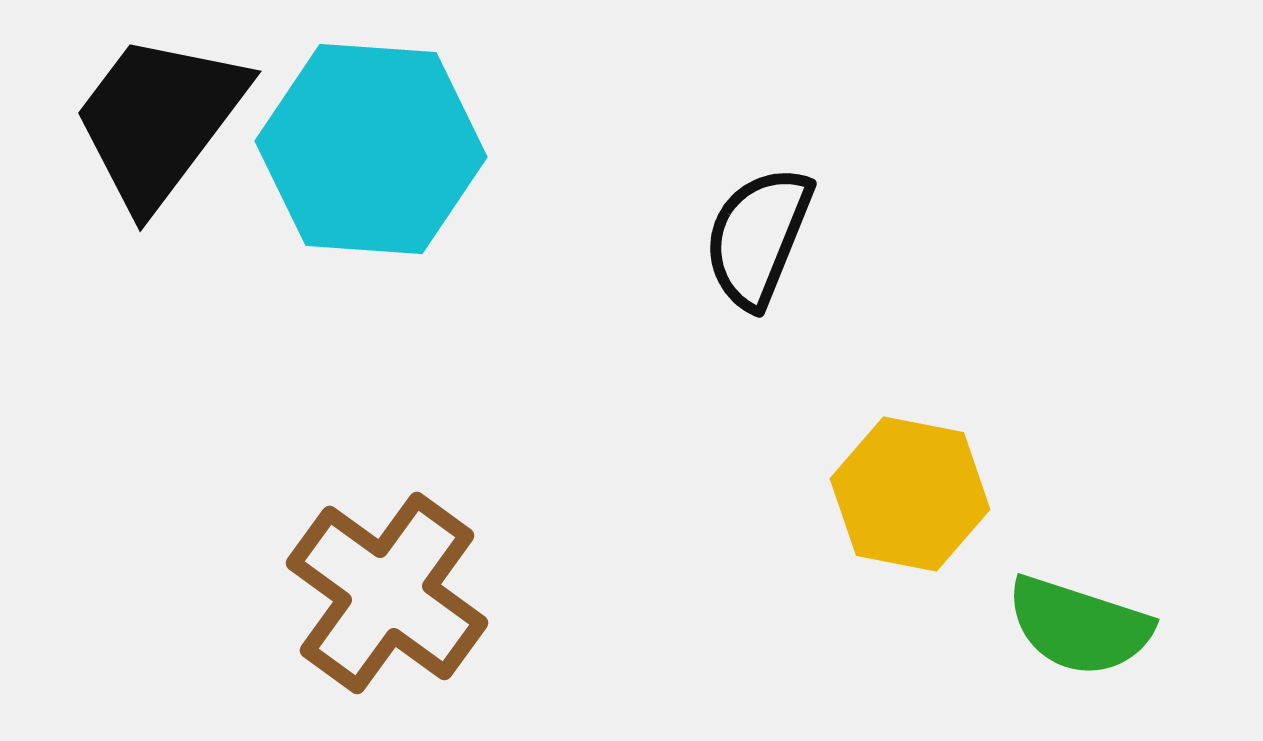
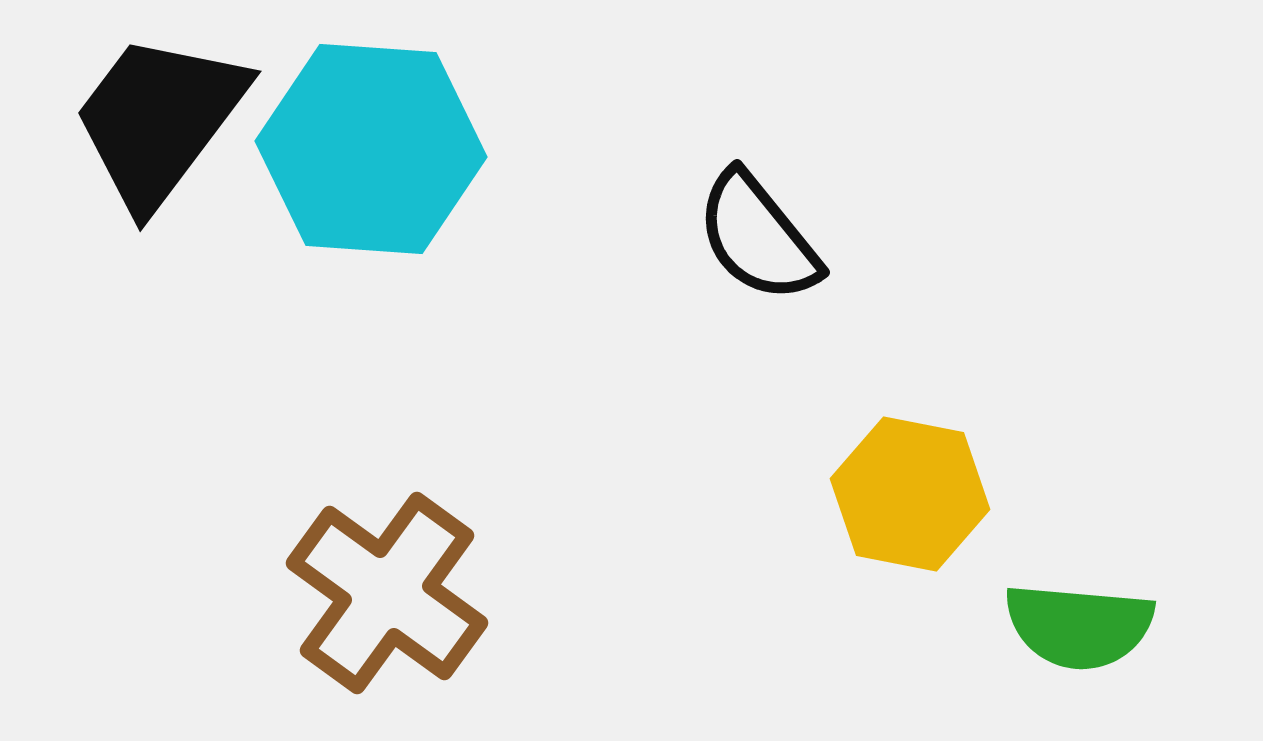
black semicircle: rotated 61 degrees counterclockwise
green semicircle: rotated 13 degrees counterclockwise
